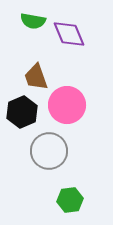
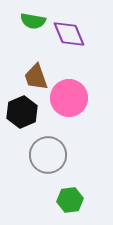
pink circle: moved 2 px right, 7 px up
gray circle: moved 1 px left, 4 px down
